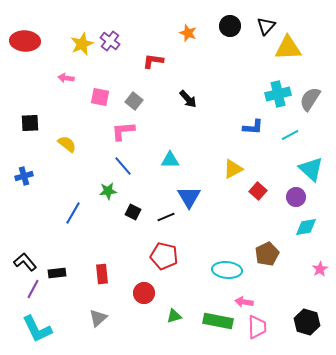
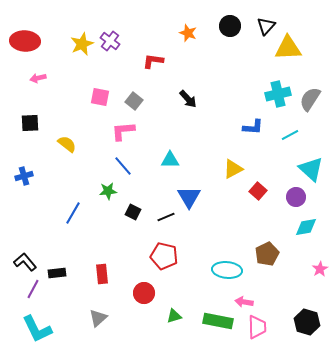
pink arrow at (66, 78): moved 28 px left; rotated 21 degrees counterclockwise
